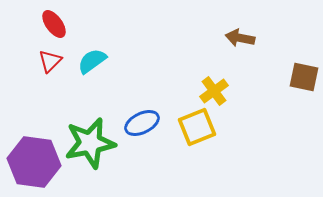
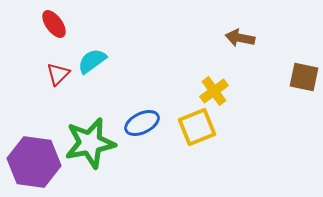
red triangle: moved 8 px right, 13 px down
